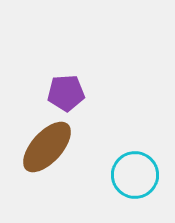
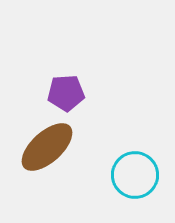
brown ellipse: rotated 6 degrees clockwise
